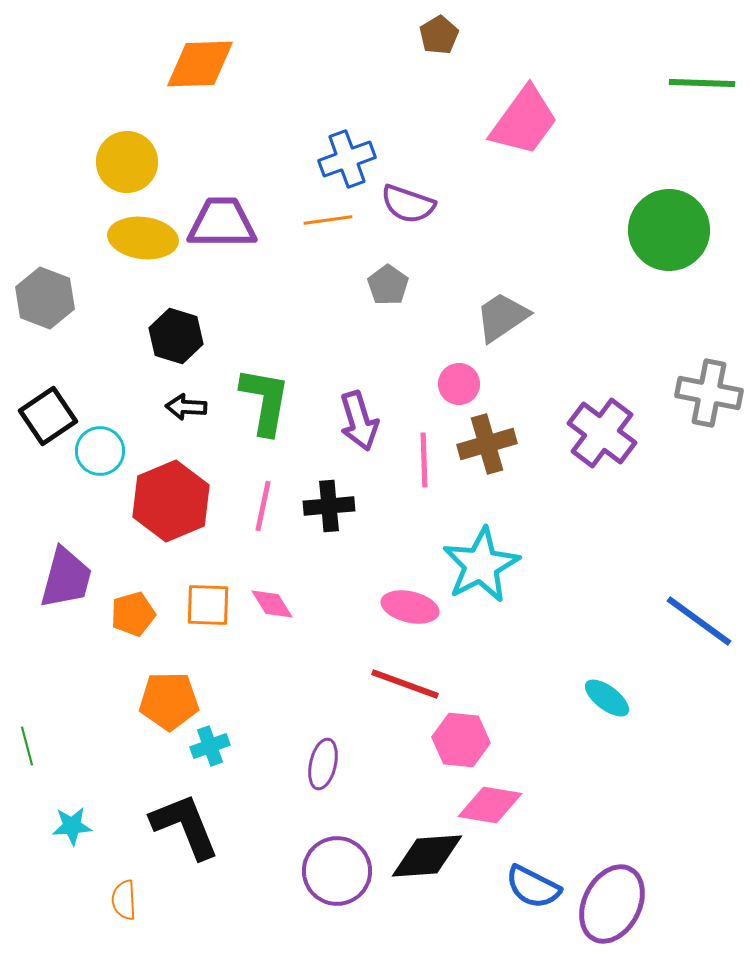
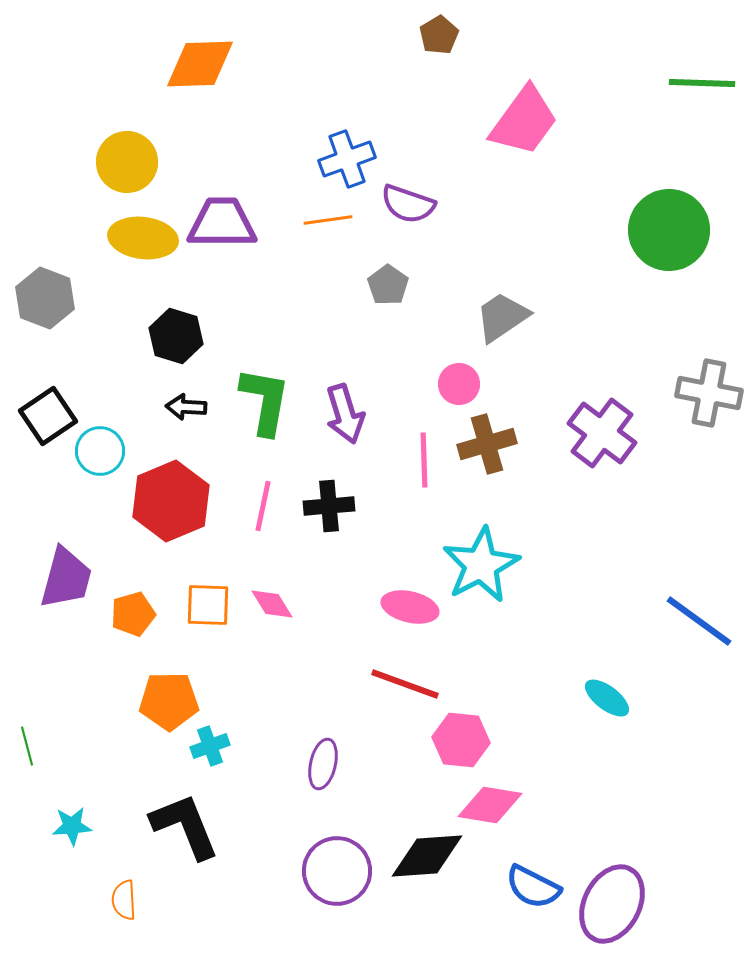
purple arrow at (359, 421): moved 14 px left, 7 px up
